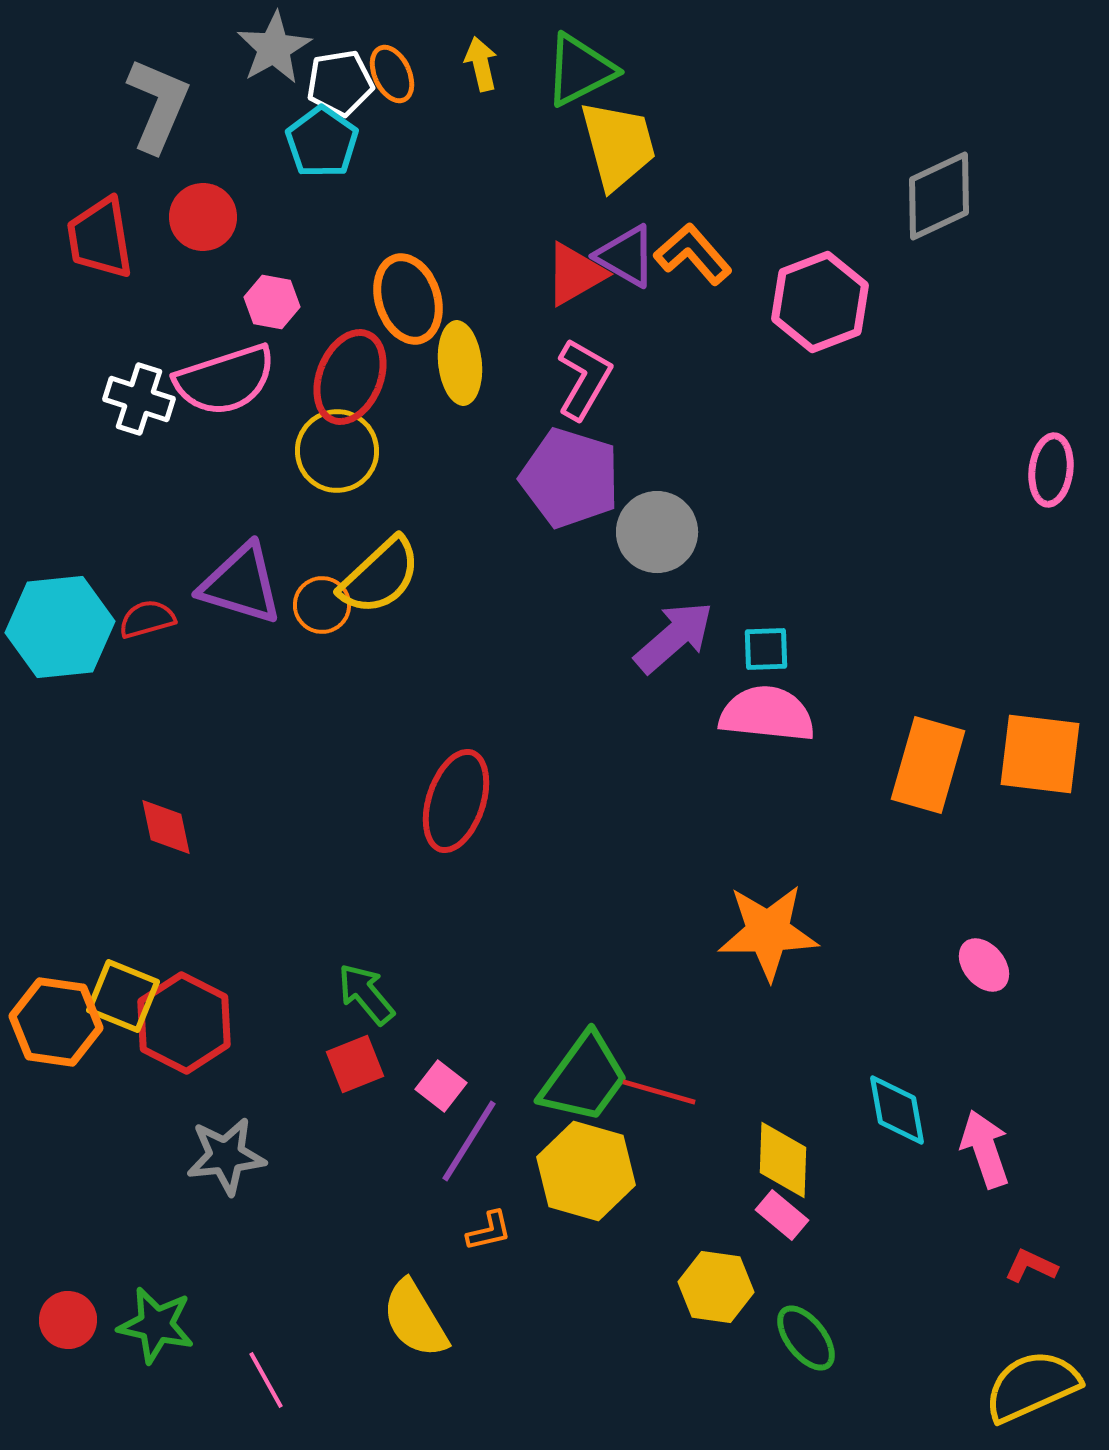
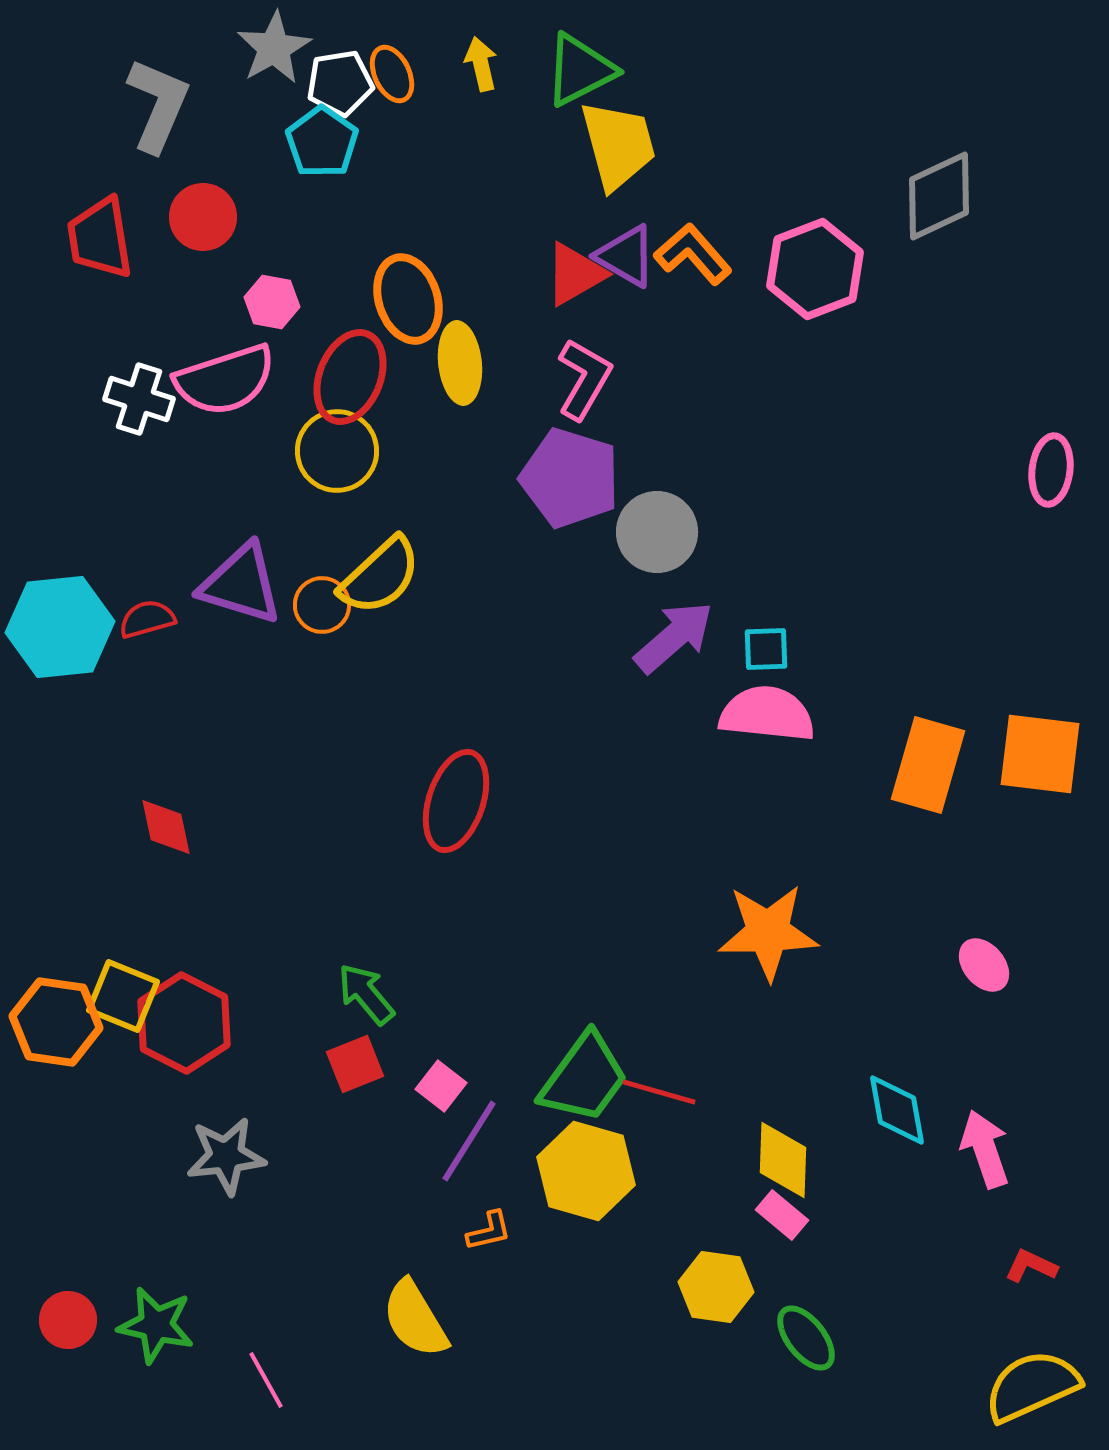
pink hexagon at (820, 302): moved 5 px left, 33 px up
